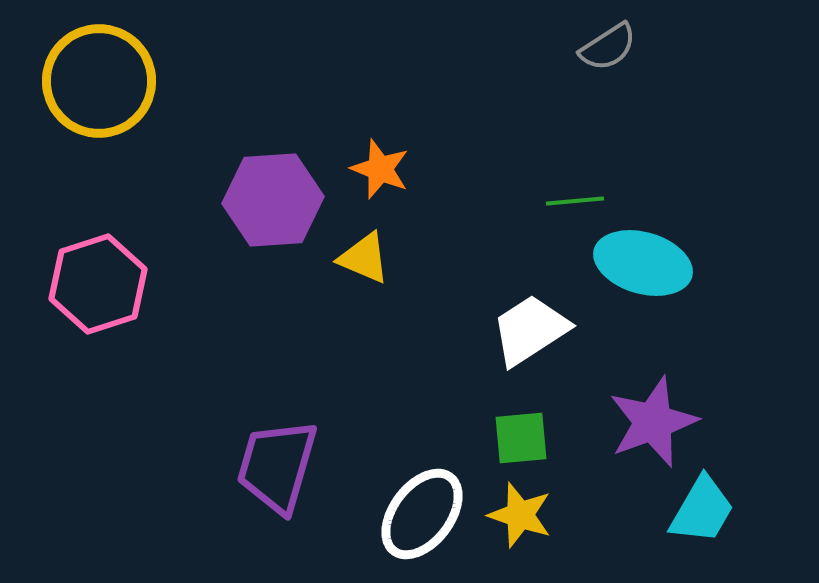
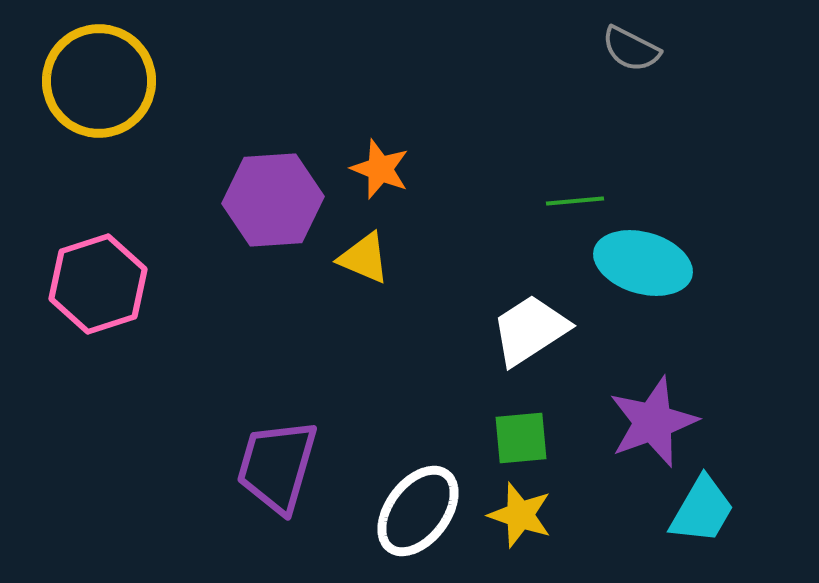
gray semicircle: moved 23 px right, 2 px down; rotated 60 degrees clockwise
white ellipse: moved 4 px left, 3 px up
